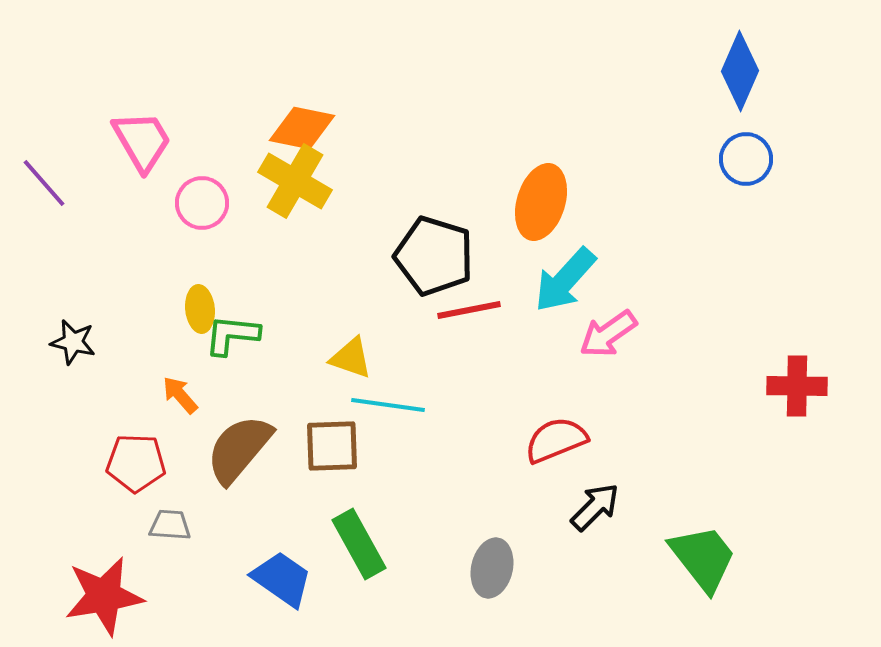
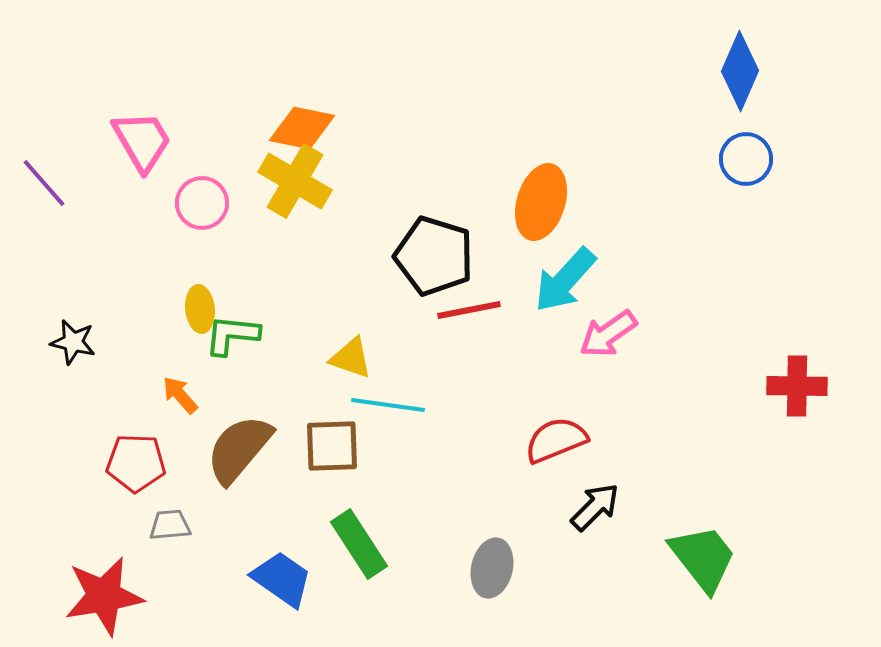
gray trapezoid: rotated 9 degrees counterclockwise
green rectangle: rotated 4 degrees counterclockwise
